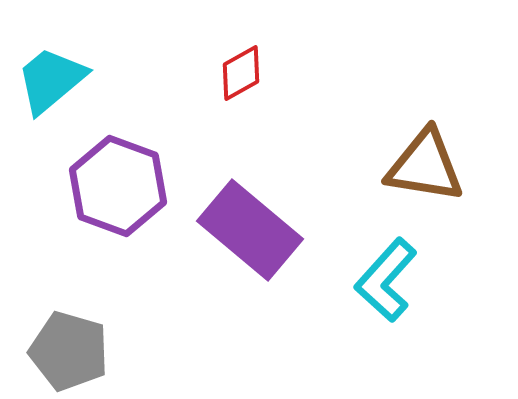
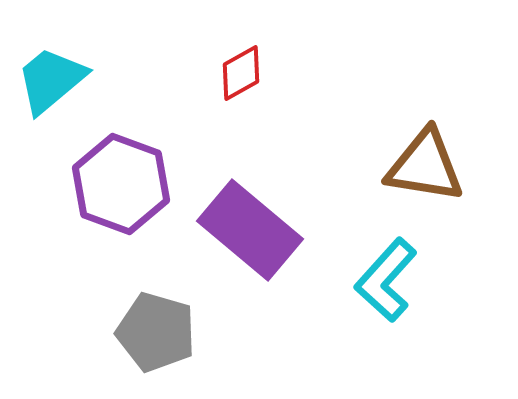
purple hexagon: moved 3 px right, 2 px up
gray pentagon: moved 87 px right, 19 px up
